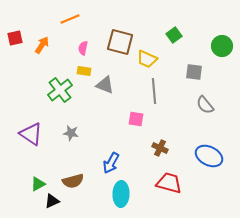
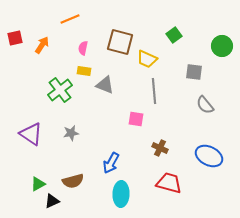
gray star: rotated 21 degrees counterclockwise
